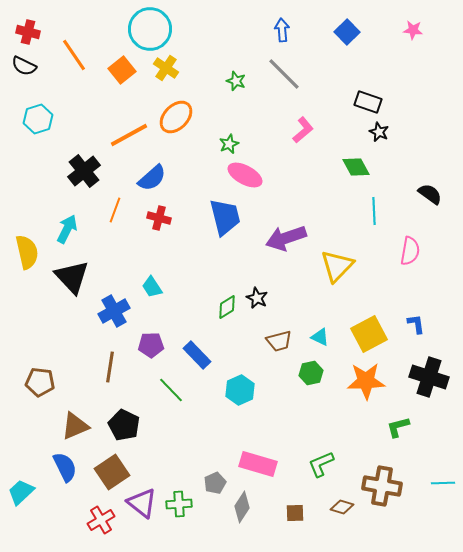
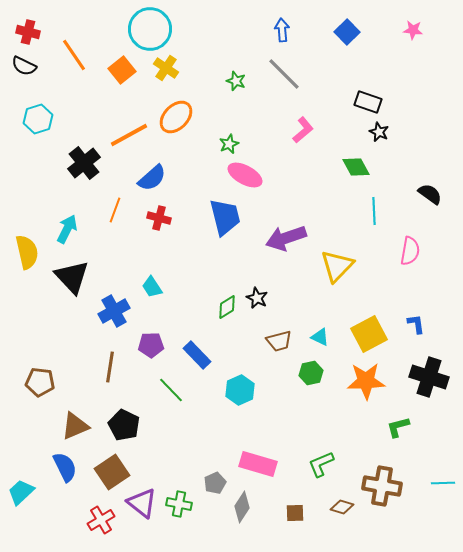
black cross at (84, 171): moved 8 px up
green cross at (179, 504): rotated 15 degrees clockwise
